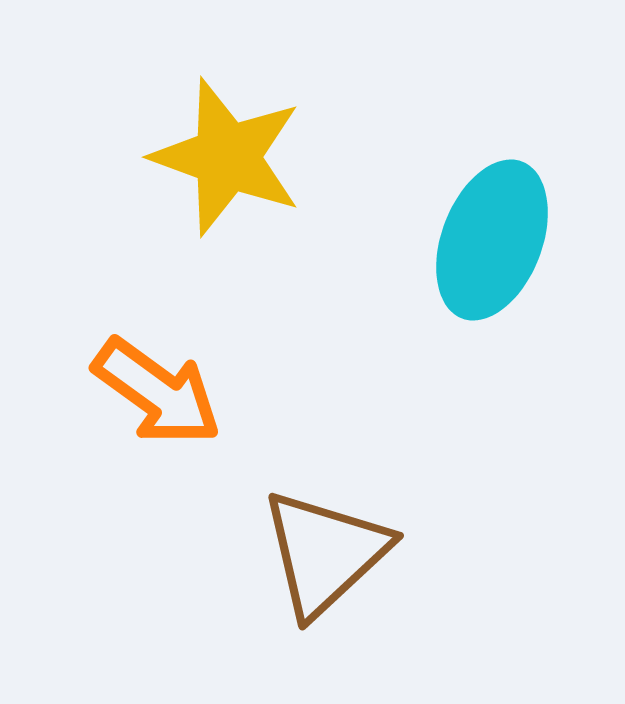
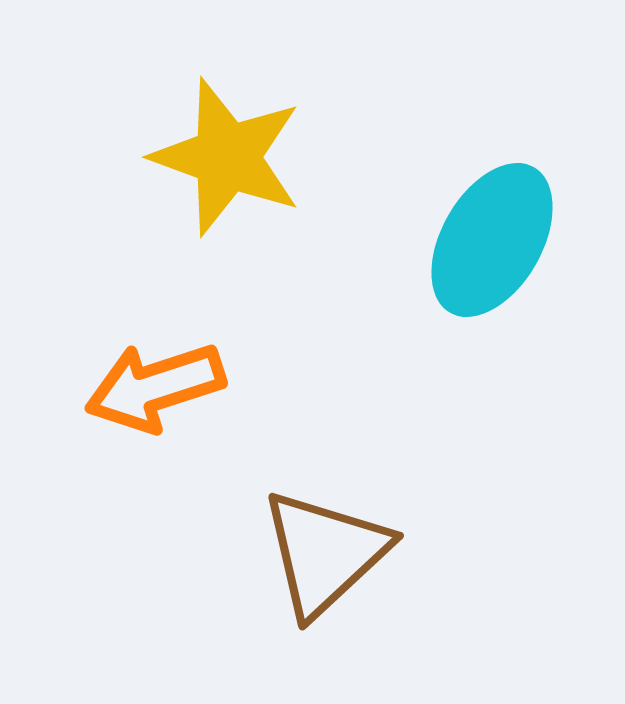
cyan ellipse: rotated 9 degrees clockwise
orange arrow: moved 2 px left, 5 px up; rotated 126 degrees clockwise
